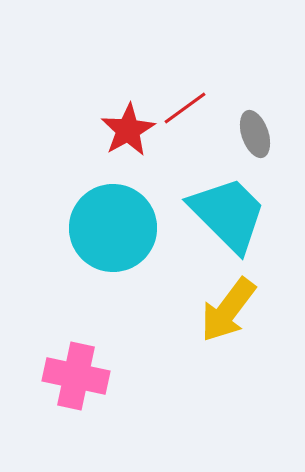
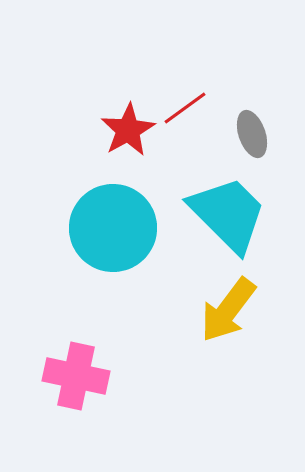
gray ellipse: moved 3 px left
